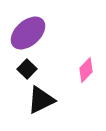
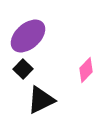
purple ellipse: moved 3 px down
black square: moved 4 px left
